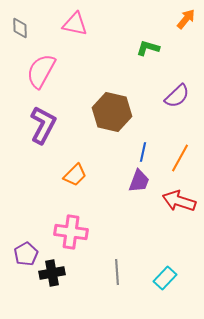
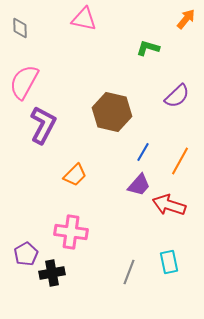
pink triangle: moved 9 px right, 5 px up
pink semicircle: moved 17 px left, 11 px down
blue line: rotated 18 degrees clockwise
orange line: moved 3 px down
purple trapezoid: moved 4 px down; rotated 20 degrees clockwise
red arrow: moved 10 px left, 4 px down
gray line: moved 12 px right; rotated 25 degrees clockwise
cyan rectangle: moved 4 px right, 16 px up; rotated 55 degrees counterclockwise
